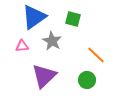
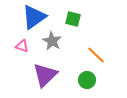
pink triangle: rotated 24 degrees clockwise
purple triangle: moved 1 px right, 1 px up
